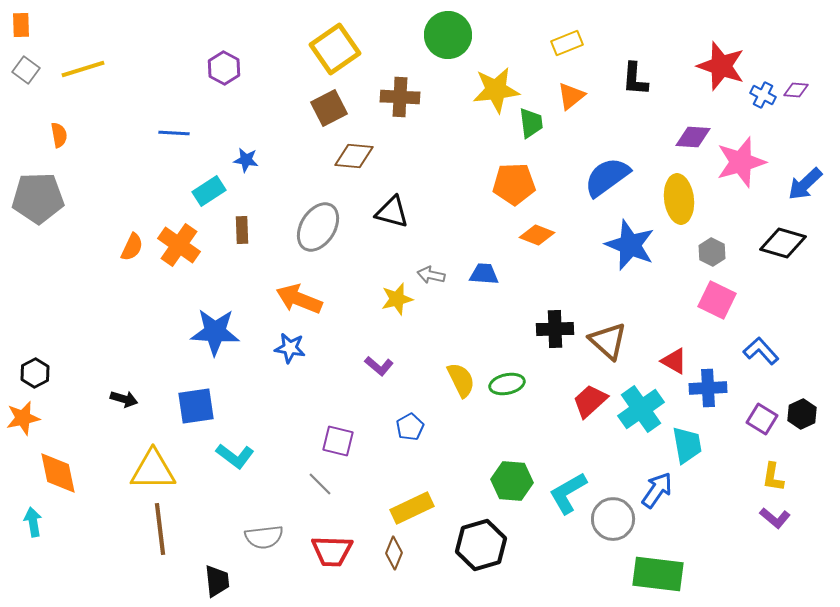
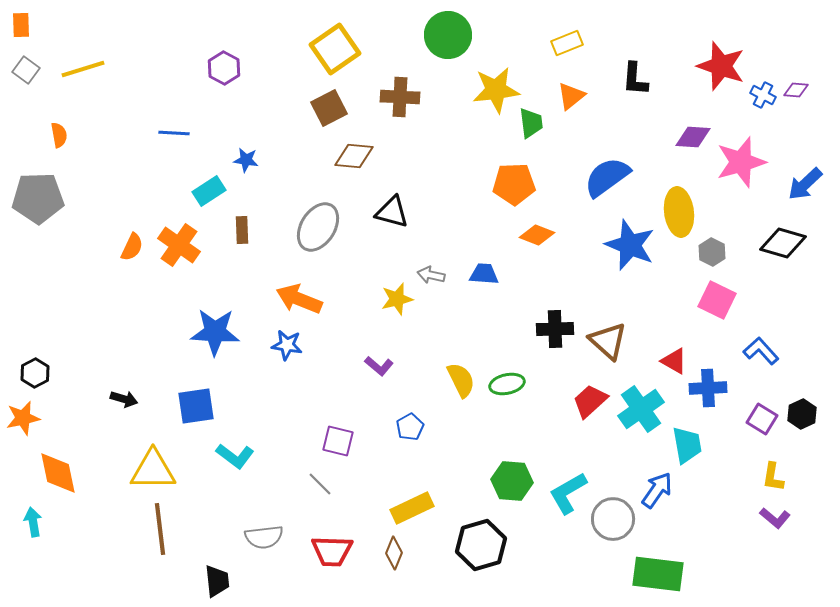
yellow ellipse at (679, 199): moved 13 px down
blue star at (290, 348): moved 3 px left, 3 px up
